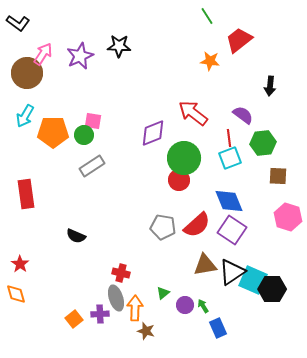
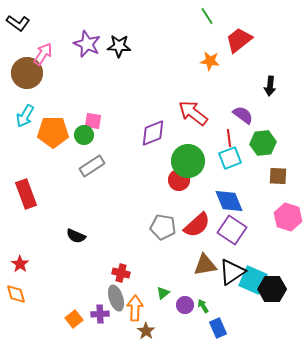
purple star at (80, 56): moved 7 px right, 12 px up; rotated 24 degrees counterclockwise
green circle at (184, 158): moved 4 px right, 3 px down
red rectangle at (26, 194): rotated 12 degrees counterclockwise
brown star at (146, 331): rotated 18 degrees clockwise
